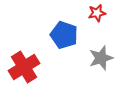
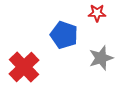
red star: rotated 12 degrees clockwise
red cross: rotated 12 degrees counterclockwise
